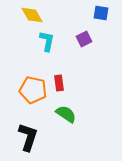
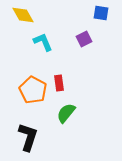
yellow diamond: moved 9 px left
cyan L-shape: moved 4 px left, 1 px down; rotated 35 degrees counterclockwise
orange pentagon: rotated 16 degrees clockwise
green semicircle: moved 1 px up; rotated 85 degrees counterclockwise
